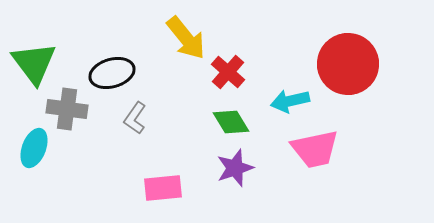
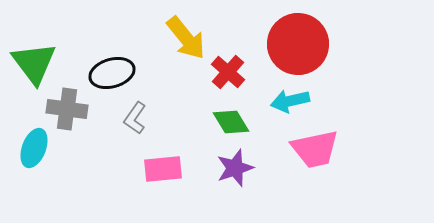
red circle: moved 50 px left, 20 px up
pink rectangle: moved 19 px up
